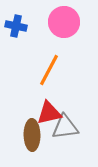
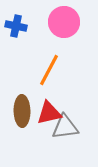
brown ellipse: moved 10 px left, 24 px up
